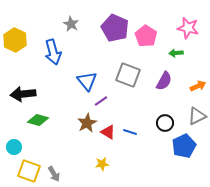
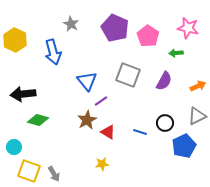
pink pentagon: moved 2 px right
brown star: moved 3 px up
blue line: moved 10 px right
